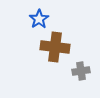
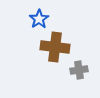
gray cross: moved 2 px left, 1 px up
